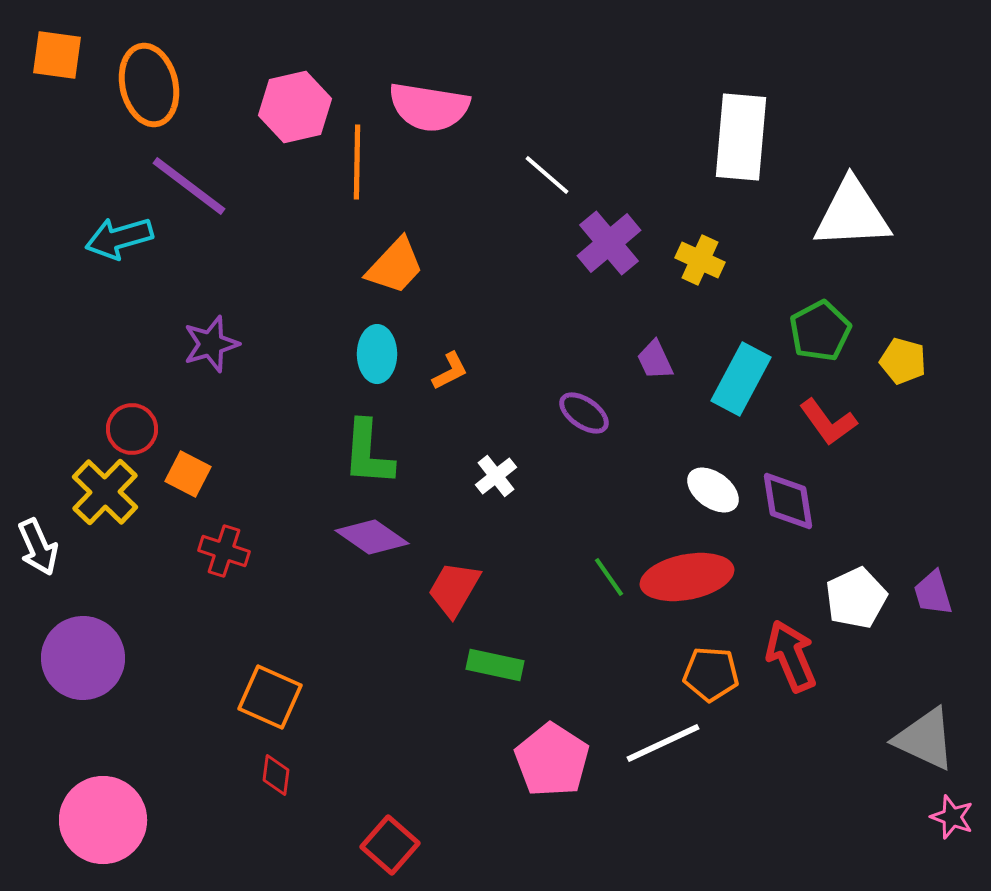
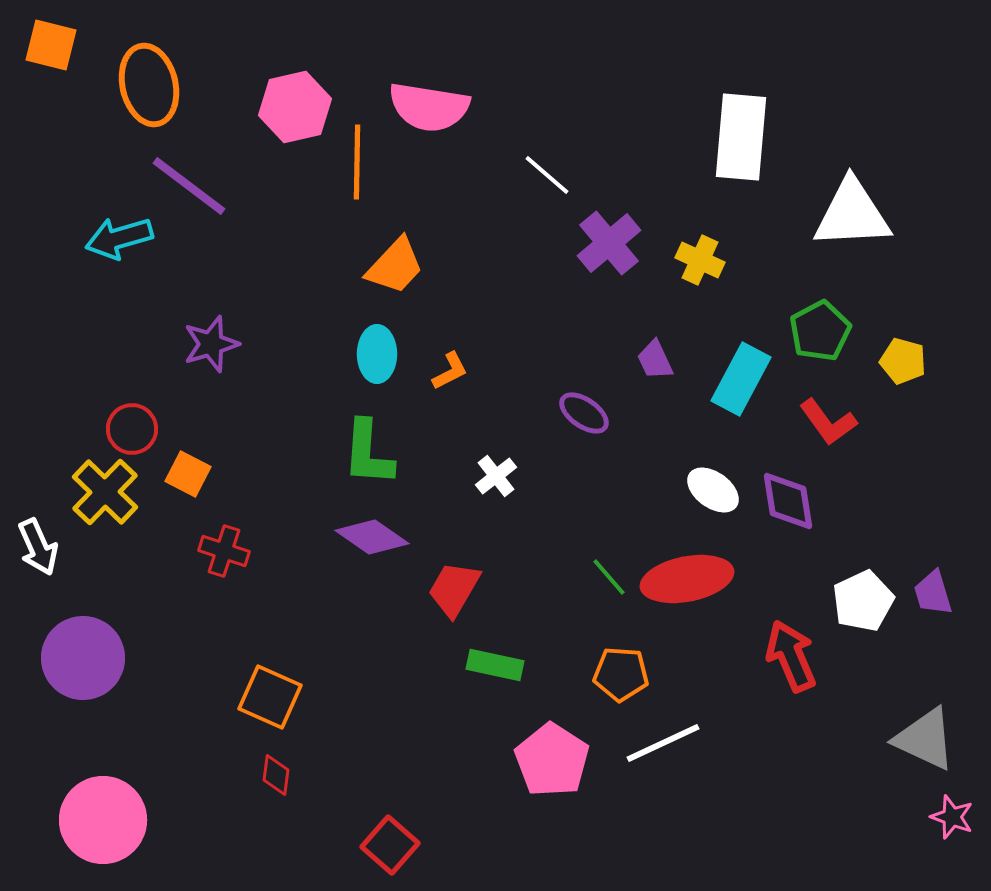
orange square at (57, 55): moved 6 px left, 10 px up; rotated 6 degrees clockwise
green line at (609, 577): rotated 6 degrees counterclockwise
red ellipse at (687, 577): moved 2 px down
white pentagon at (856, 598): moved 7 px right, 3 px down
orange pentagon at (711, 674): moved 90 px left
